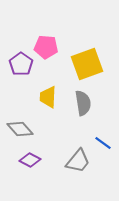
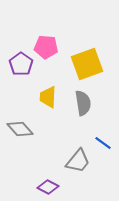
purple diamond: moved 18 px right, 27 px down
